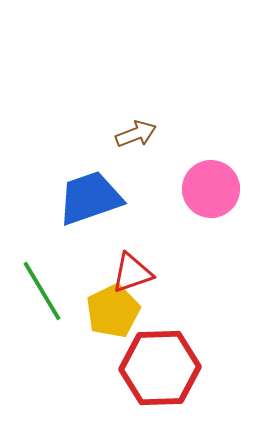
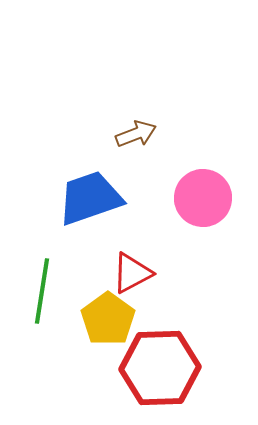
pink circle: moved 8 px left, 9 px down
red triangle: rotated 9 degrees counterclockwise
green line: rotated 40 degrees clockwise
yellow pentagon: moved 5 px left, 8 px down; rotated 10 degrees counterclockwise
